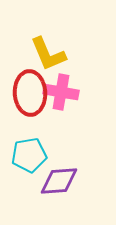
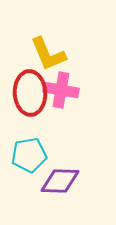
pink cross: moved 2 px up
purple diamond: moved 1 px right; rotated 6 degrees clockwise
